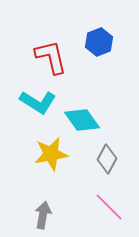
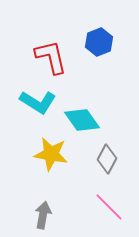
yellow star: rotated 20 degrees clockwise
